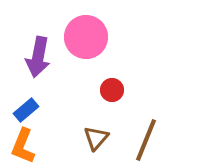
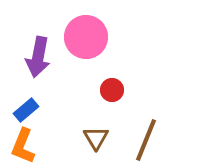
brown triangle: rotated 12 degrees counterclockwise
